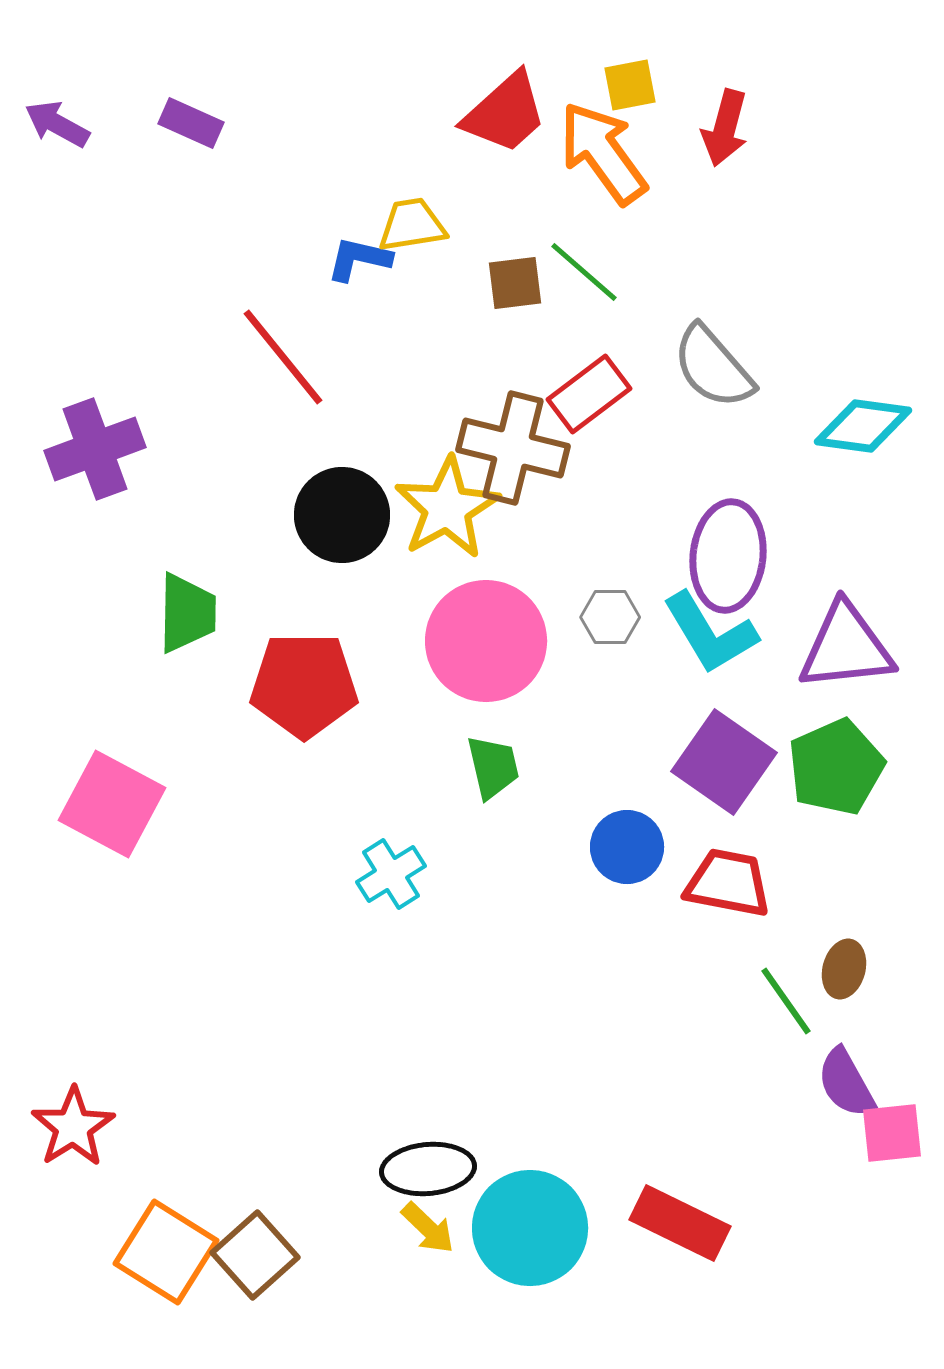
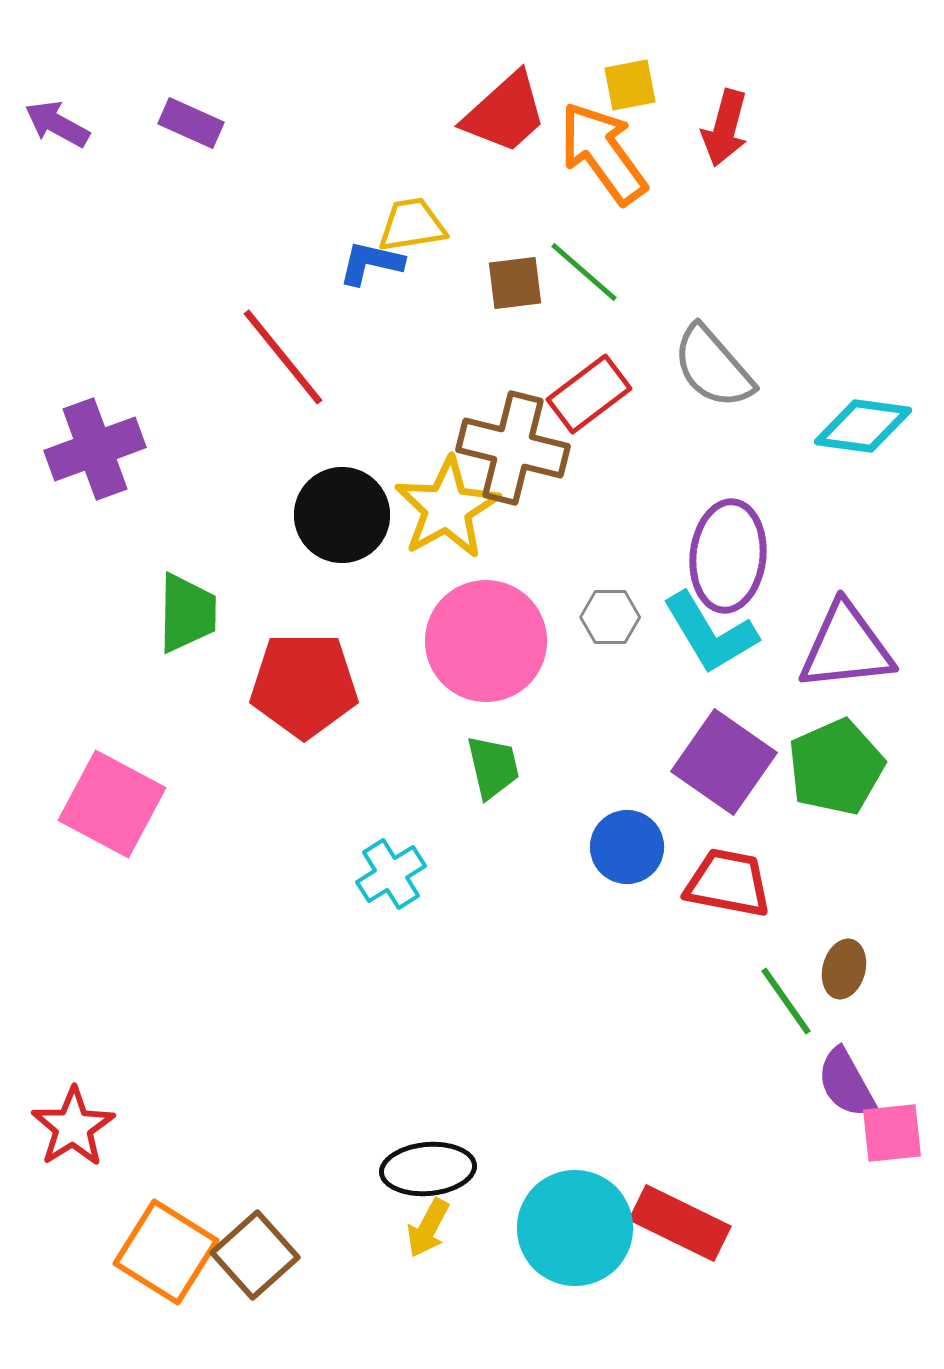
blue L-shape at (359, 259): moved 12 px right, 4 px down
yellow arrow at (428, 1228): rotated 74 degrees clockwise
cyan circle at (530, 1228): moved 45 px right
